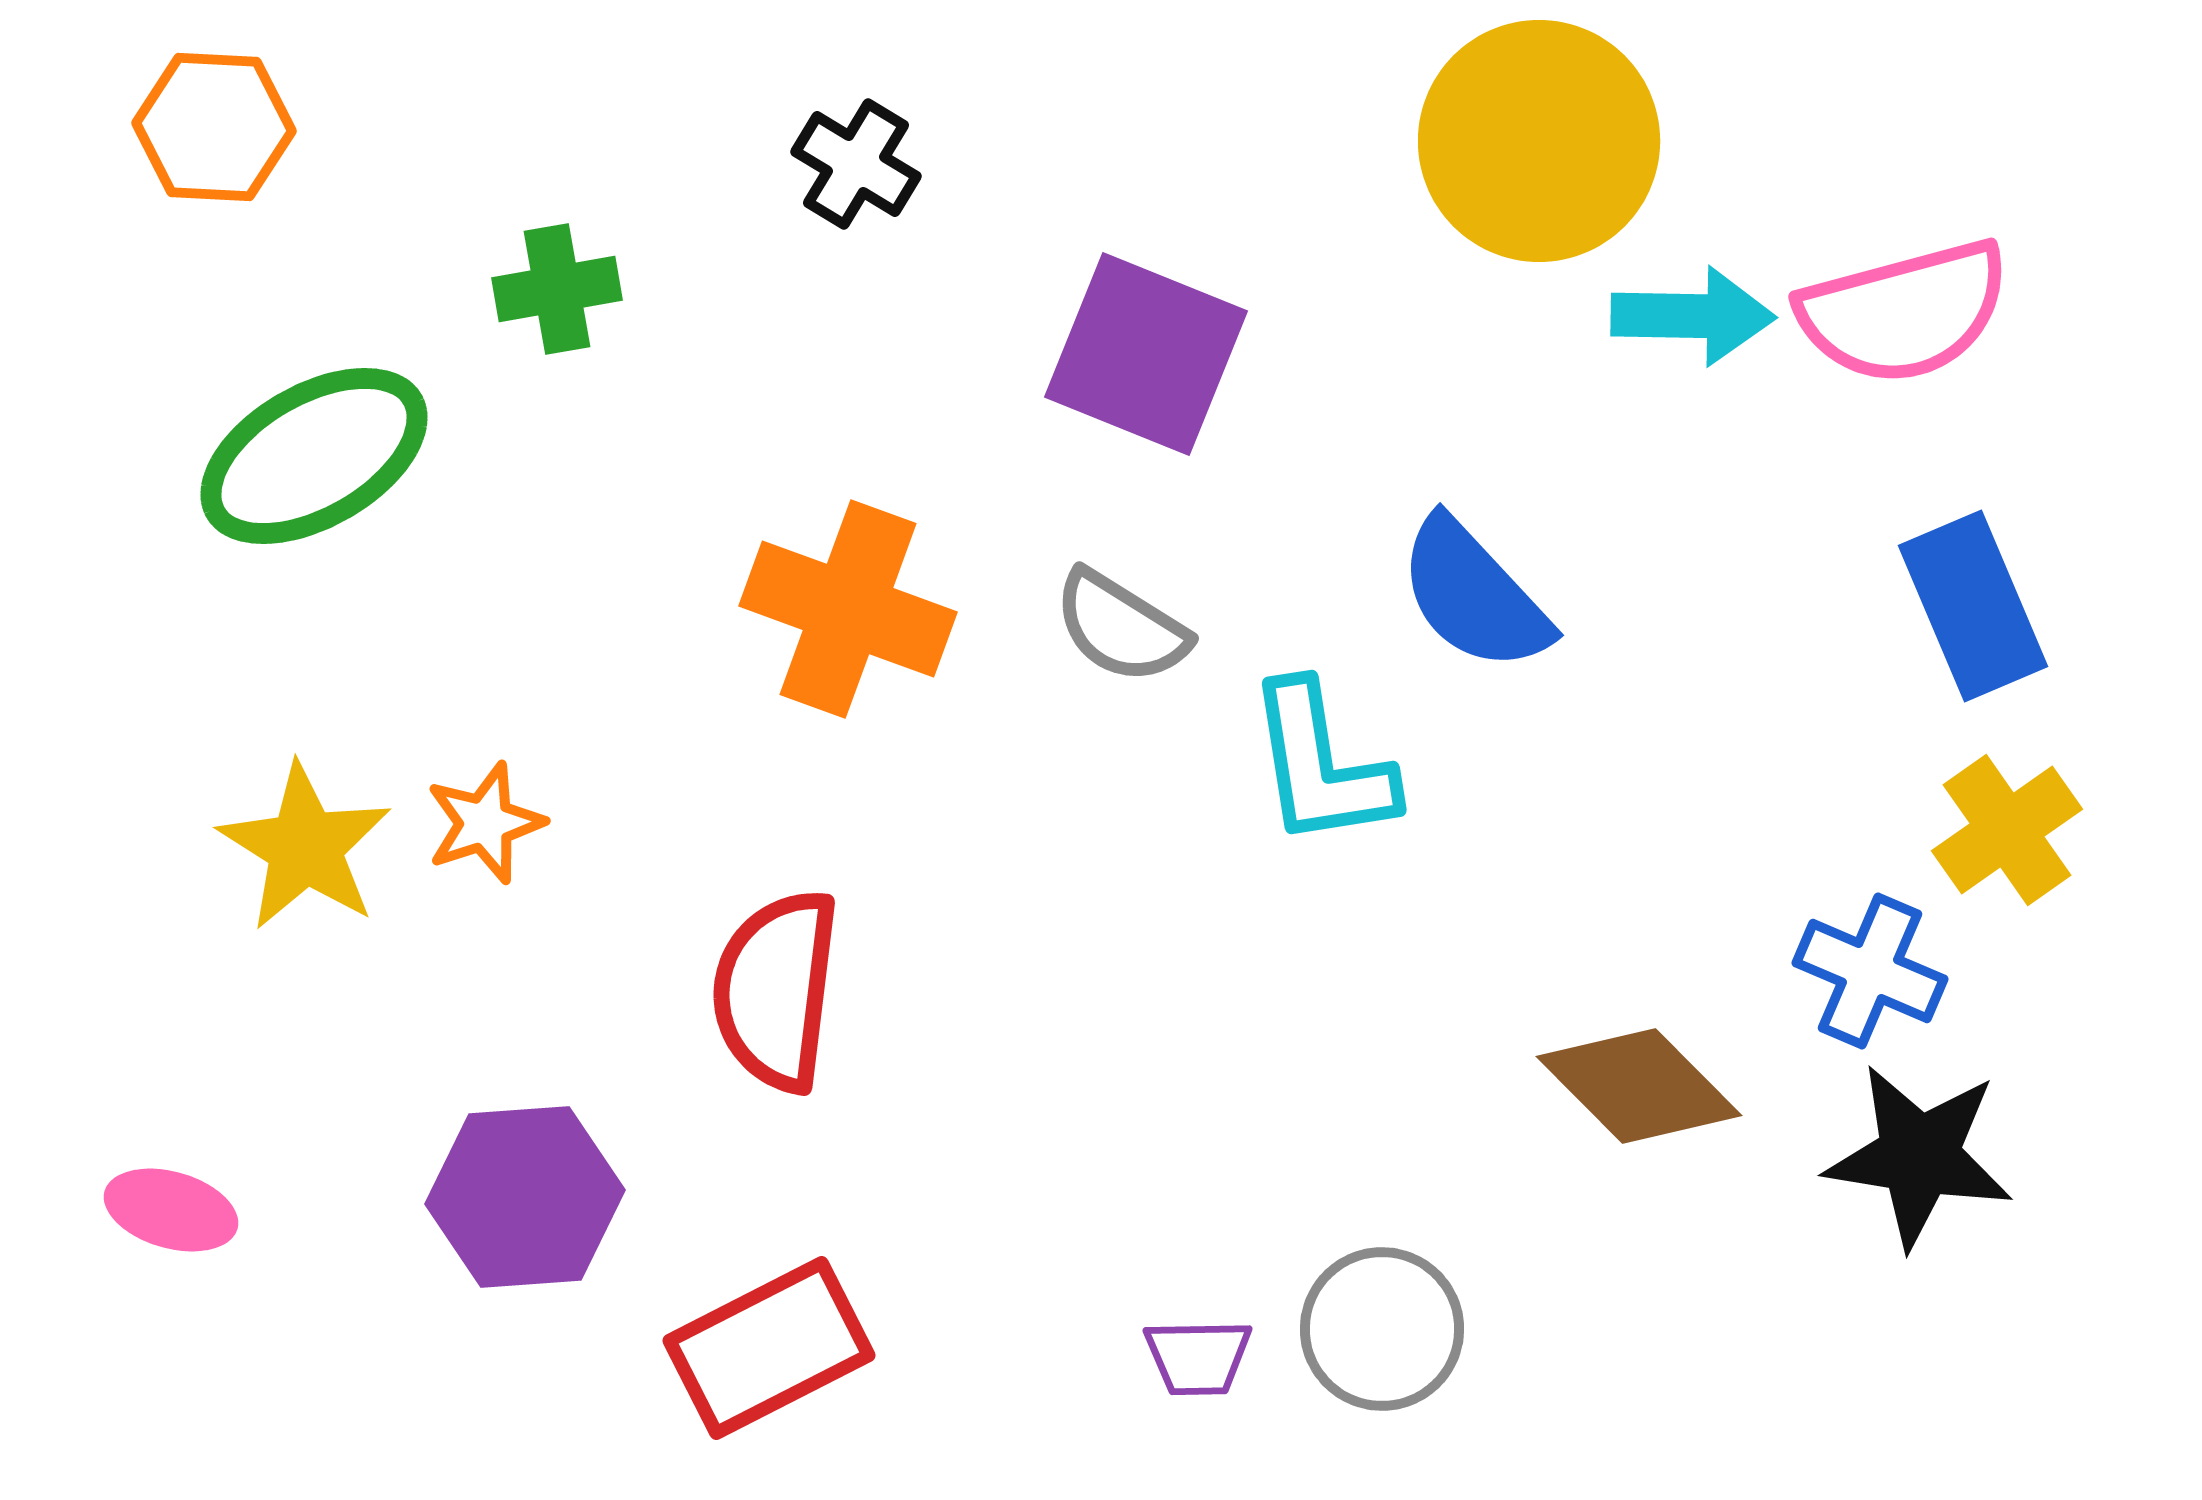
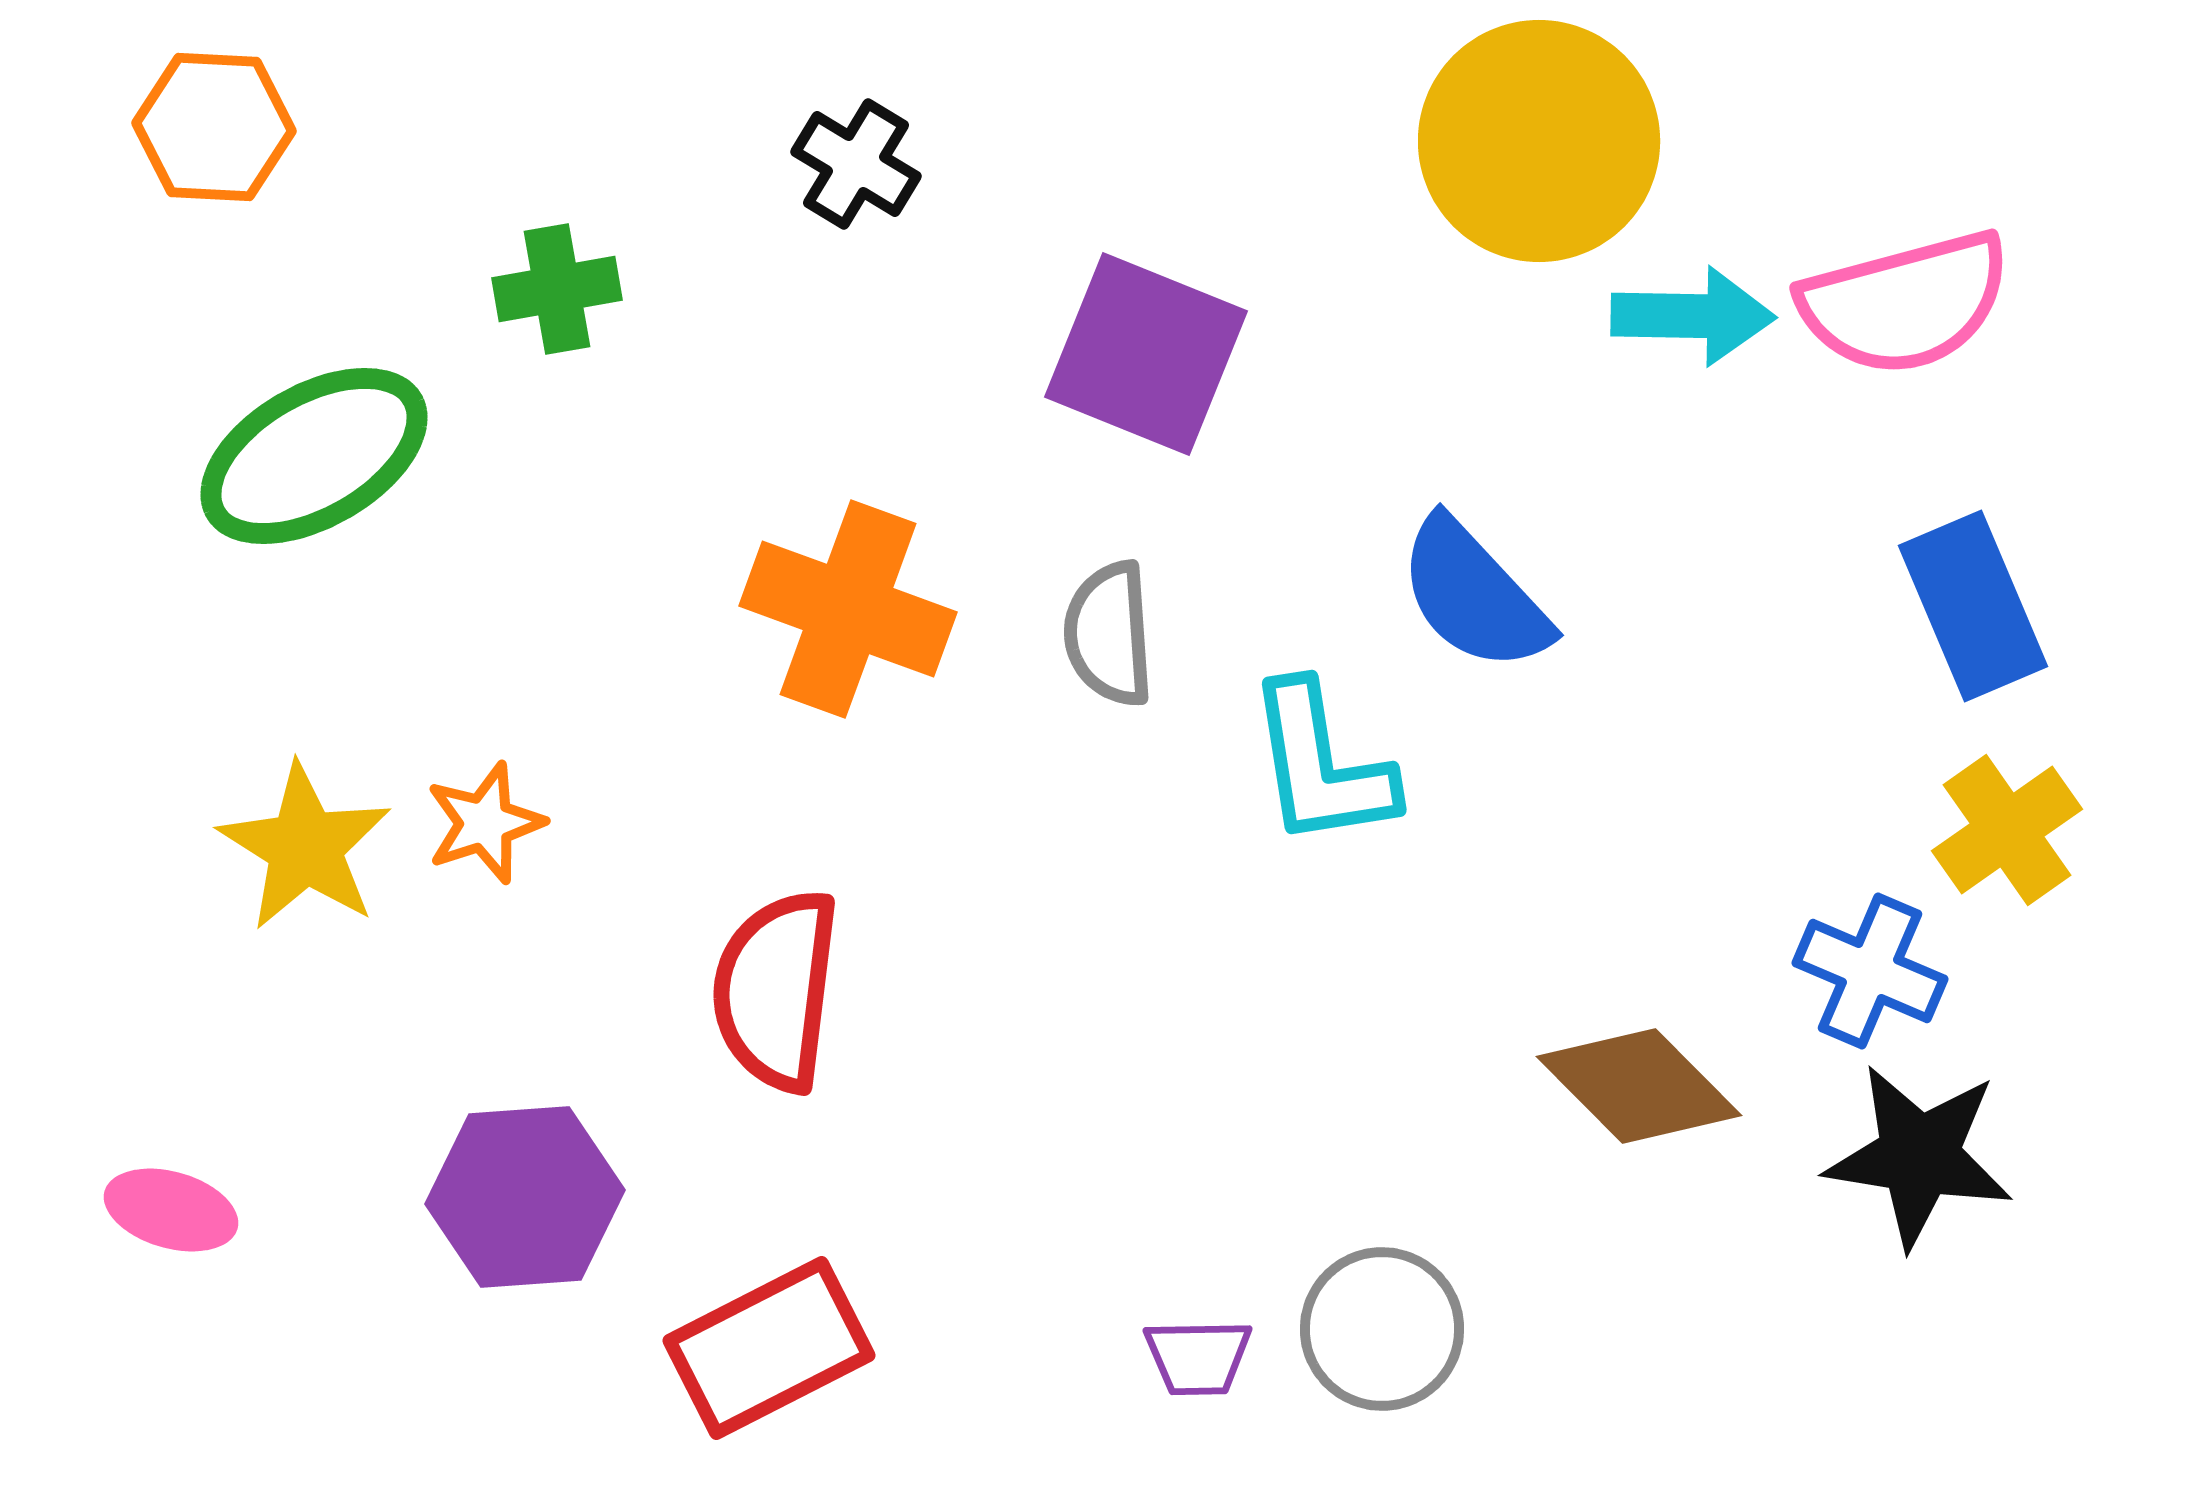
pink semicircle: moved 1 px right, 9 px up
gray semicircle: moved 12 px left, 7 px down; rotated 54 degrees clockwise
